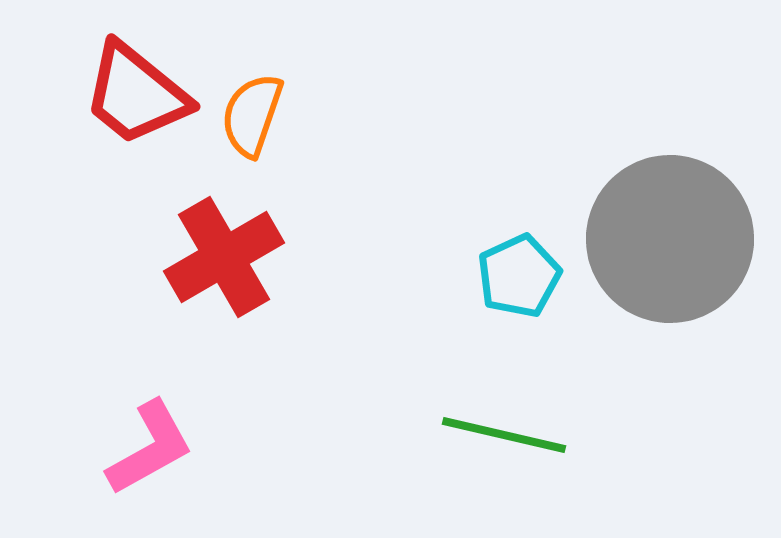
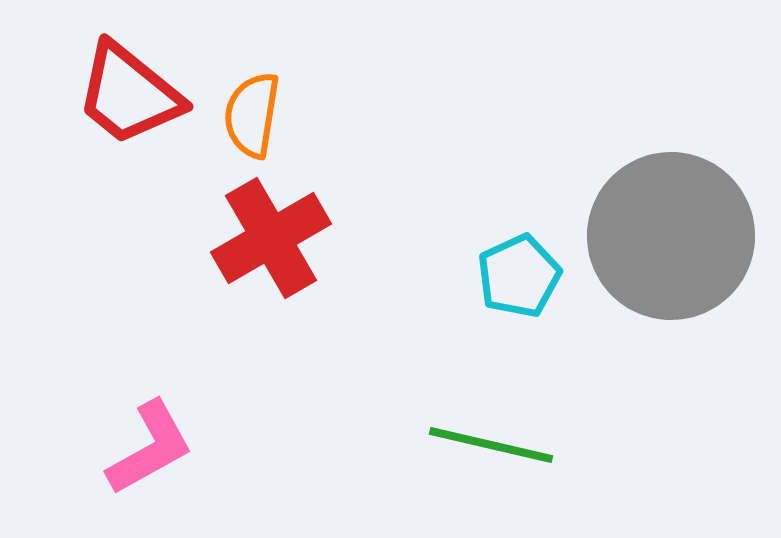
red trapezoid: moved 7 px left
orange semicircle: rotated 10 degrees counterclockwise
gray circle: moved 1 px right, 3 px up
red cross: moved 47 px right, 19 px up
green line: moved 13 px left, 10 px down
